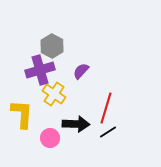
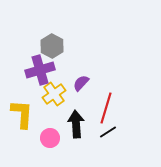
purple semicircle: moved 12 px down
yellow cross: rotated 20 degrees clockwise
black arrow: rotated 96 degrees counterclockwise
